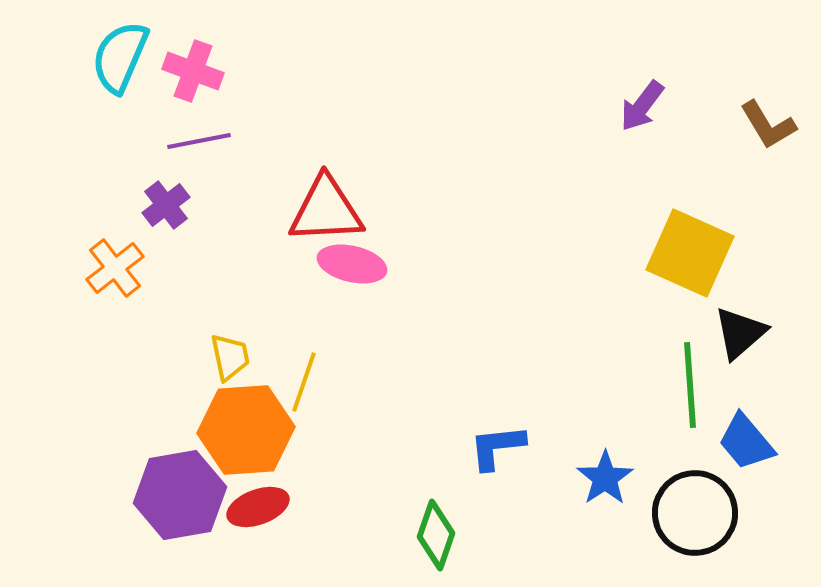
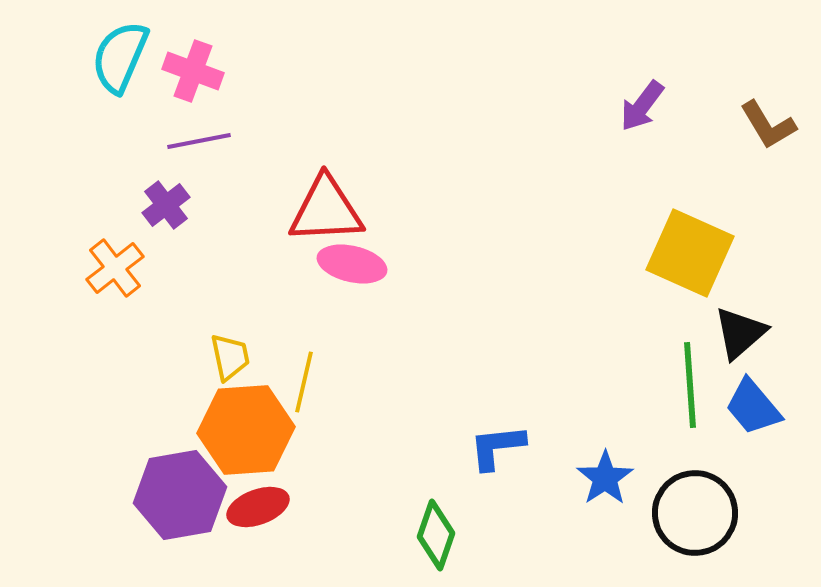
yellow line: rotated 6 degrees counterclockwise
blue trapezoid: moved 7 px right, 35 px up
